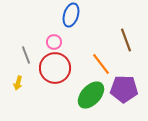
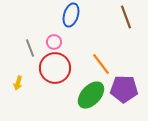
brown line: moved 23 px up
gray line: moved 4 px right, 7 px up
